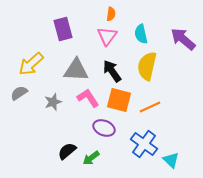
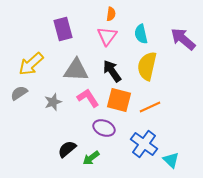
black semicircle: moved 2 px up
